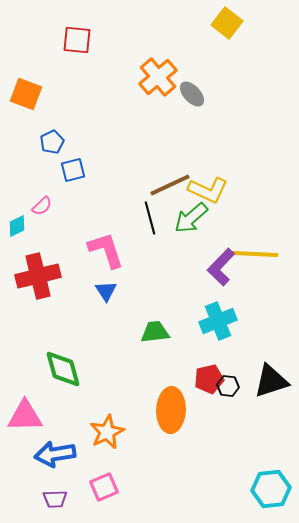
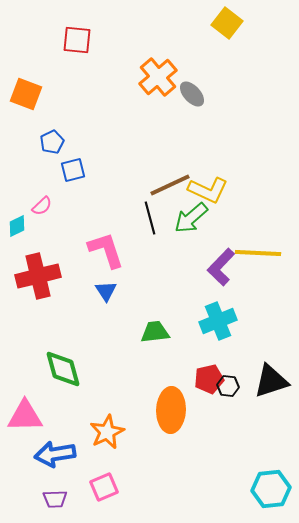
yellow line: moved 3 px right, 1 px up
